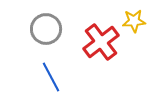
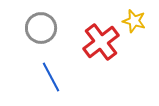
yellow star: rotated 20 degrees clockwise
gray circle: moved 5 px left, 1 px up
